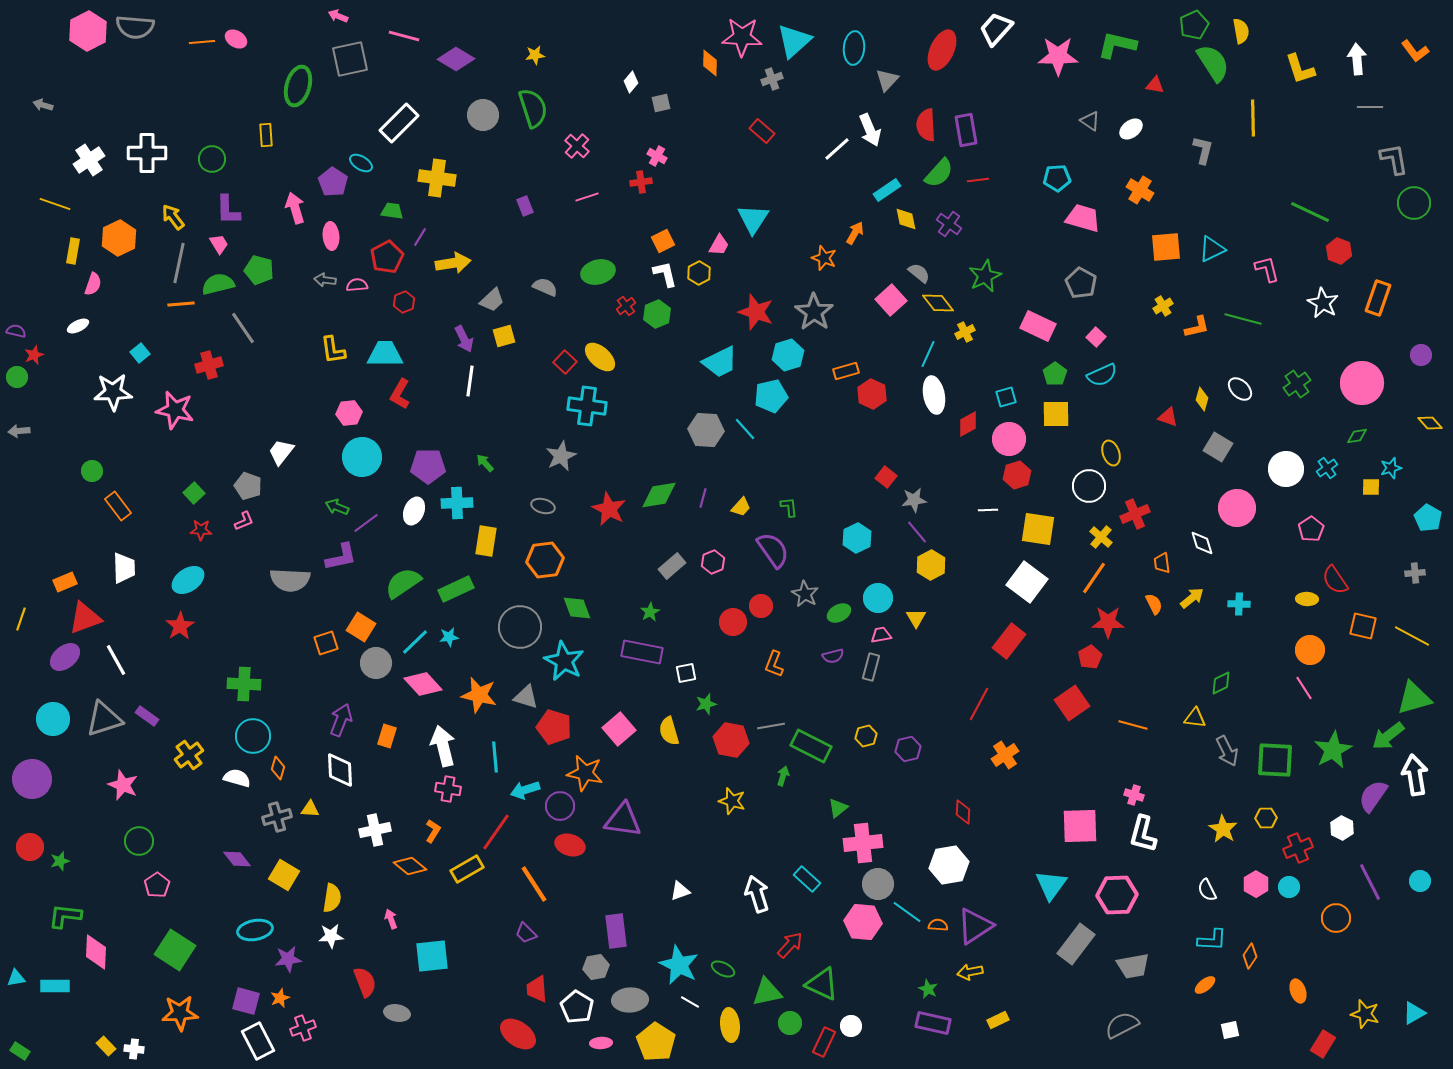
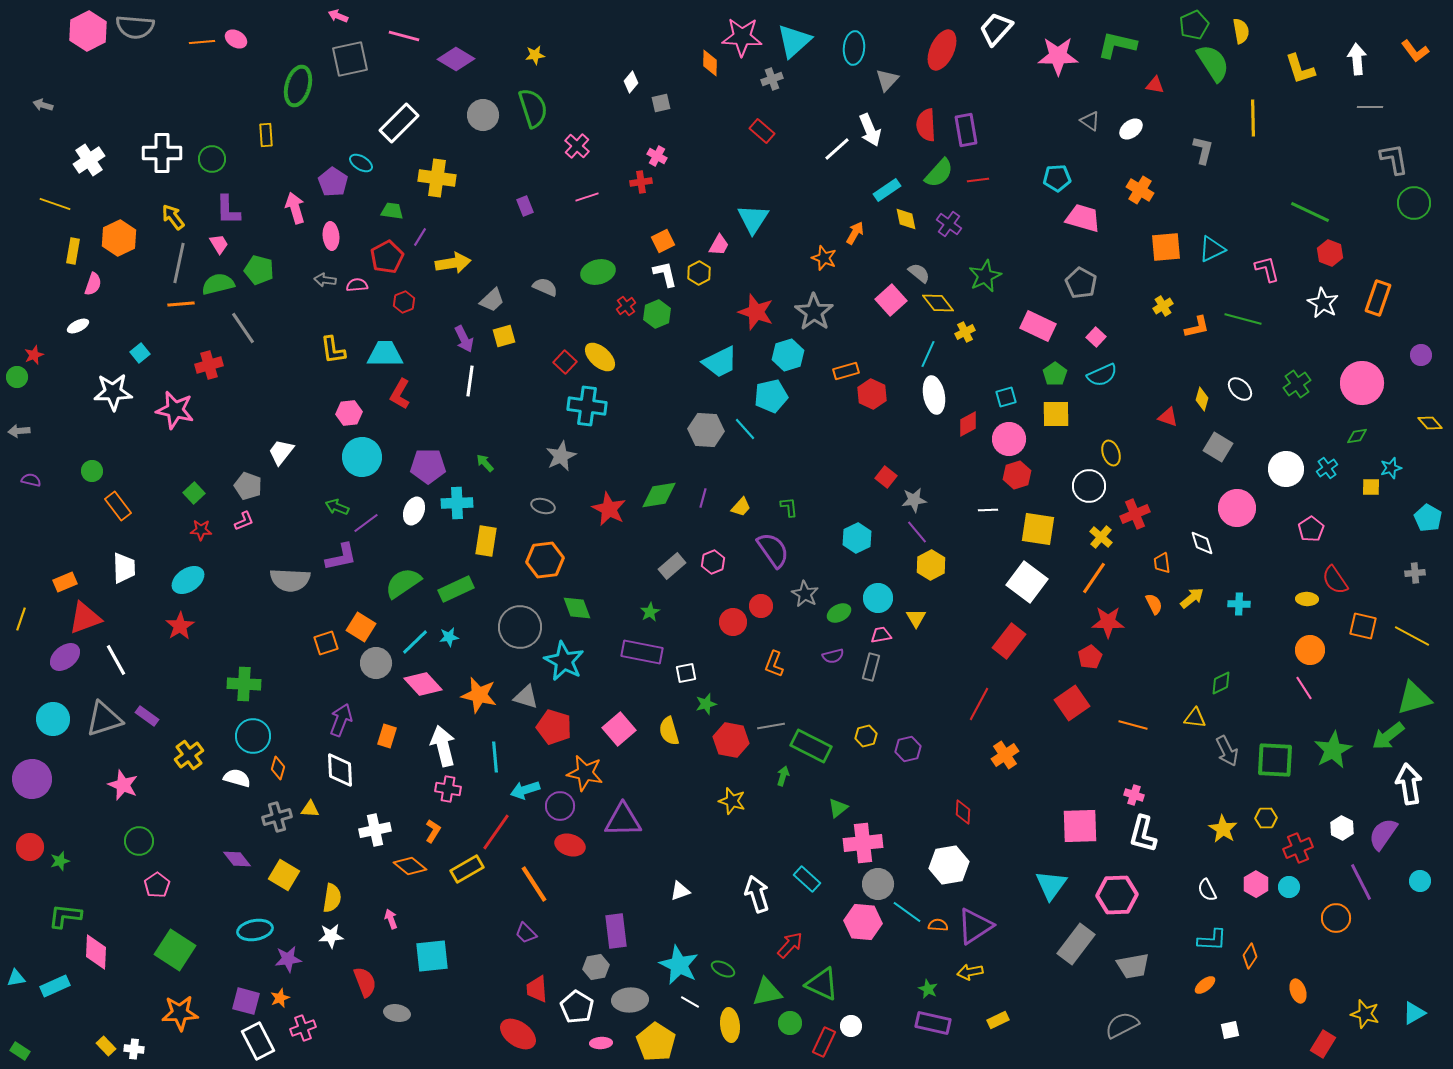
white cross at (147, 153): moved 15 px right
red hexagon at (1339, 251): moved 9 px left, 2 px down
purple semicircle at (16, 331): moved 15 px right, 149 px down
white arrow at (1415, 775): moved 6 px left, 9 px down
purple semicircle at (1373, 796): moved 10 px right, 38 px down
purple triangle at (623, 820): rotated 9 degrees counterclockwise
purple line at (1370, 882): moved 9 px left
cyan rectangle at (55, 986): rotated 24 degrees counterclockwise
